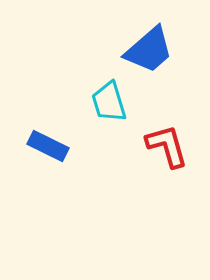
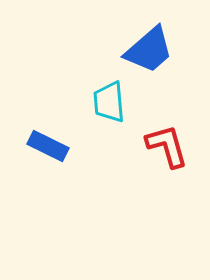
cyan trapezoid: rotated 12 degrees clockwise
